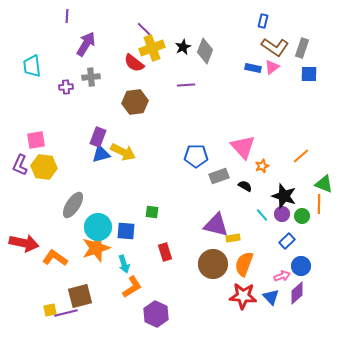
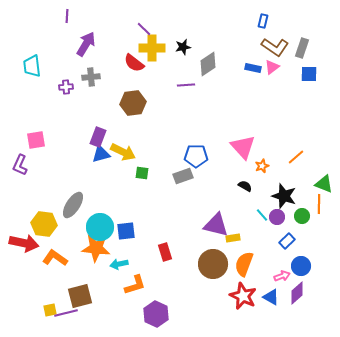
black star at (183, 47): rotated 14 degrees clockwise
yellow cross at (152, 48): rotated 20 degrees clockwise
gray diamond at (205, 51): moved 3 px right, 13 px down; rotated 35 degrees clockwise
brown hexagon at (135, 102): moved 2 px left, 1 px down
orange line at (301, 156): moved 5 px left, 1 px down
yellow hexagon at (44, 167): moved 57 px down
gray rectangle at (219, 176): moved 36 px left
green square at (152, 212): moved 10 px left, 39 px up
purple circle at (282, 214): moved 5 px left, 3 px down
cyan circle at (98, 227): moved 2 px right
blue square at (126, 231): rotated 12 degrees counterclockwise
orange star at (96, 248): rotated 24 degrees clockwise
cyan arrow at (124, 264): moved 5 px left; rotated 96 degrees clockwise
orange L-shape at (132, 287): moved 3 px right, 2 px up; rotated 15 degrees clockwise
red star at (243, 296): rotated 20 degrees clockwise
blue triangle at (271, 297): rotated 18 degrees counterclockwise
